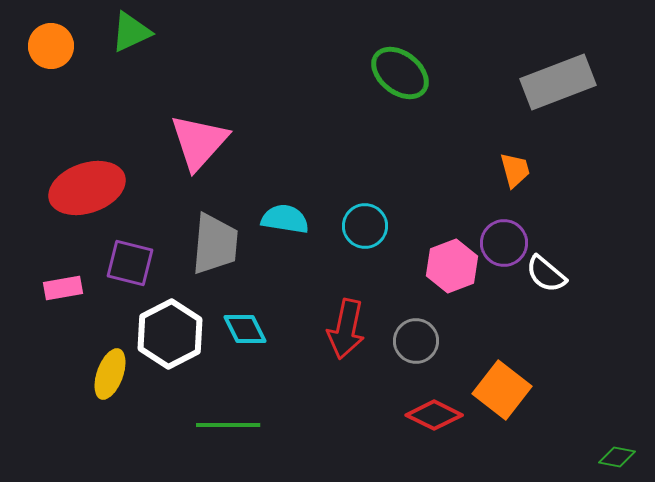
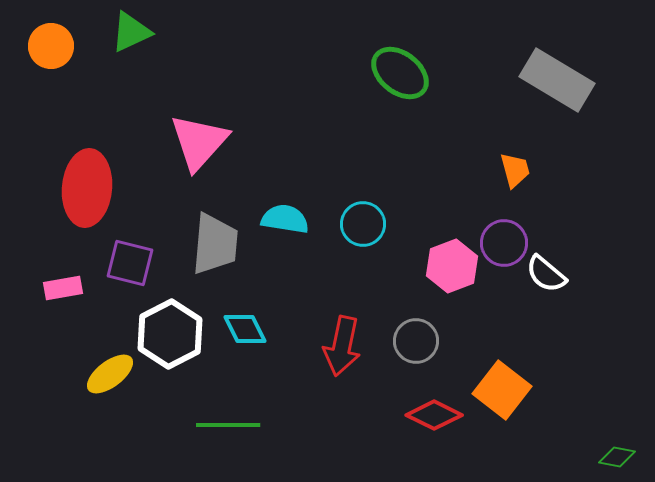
gray rectangle: moved 1 px left, 2 px up; rotated 52 degrees clockwise
red ellipse: rotated 66 degrees counterclockwise
cyan circle: moved 2 px left, 2 px up
red arrow: moved 4 px left, 17 px down
yellow ellipse: rotated 33 degrees clockwise
